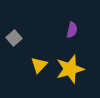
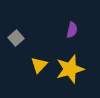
gray square: moved 2 px right
